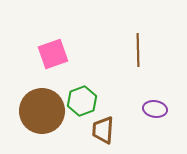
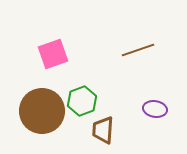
brown line: rotated 72 degrees clockwise
